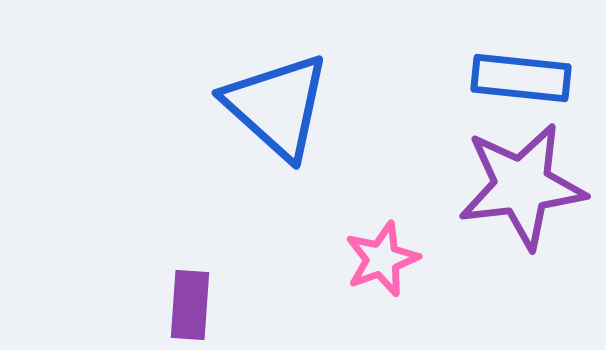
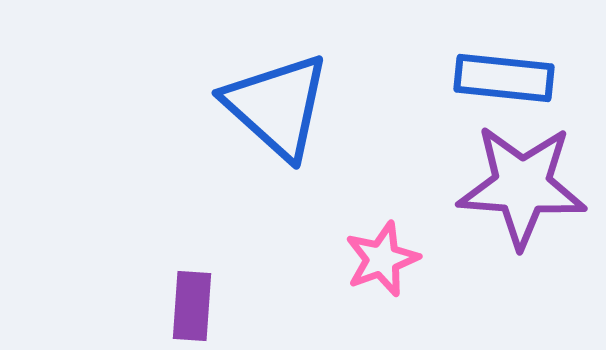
blue rectangle: moved 17 px left
purple star: rotated 11 degrees clockwise
purple rectangle: moved 2 px right, 1 px down
